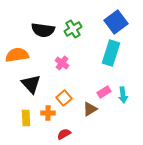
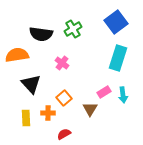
black semicircle: moved 2 px left, 4 px down
cyan rectangle: moved 7 px right, 5 px down
brown triangle: rotated 28 degrees counterclockwise
